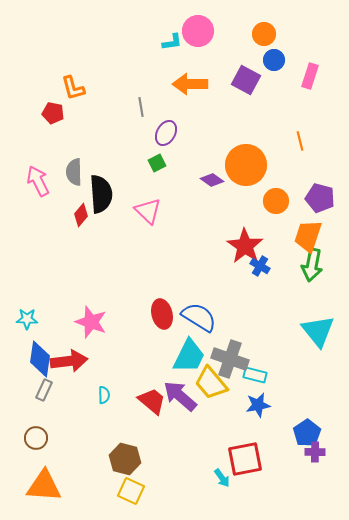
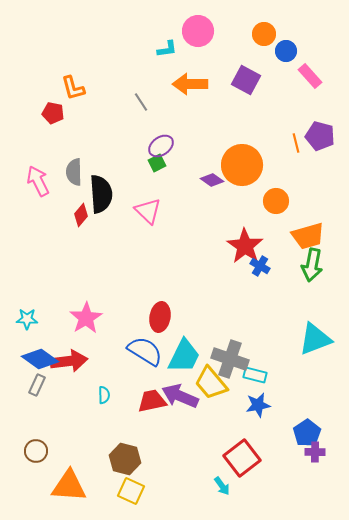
cyan L-shape at (172, 42): moved 5 px left, 7 px down
blue circle at (274, 60): moved 12 px right, 9 px up
pink rectangle at (310, 76): rotated 60 degrees counterclockwise
gray line at (141, 107): moved 5 px up; rotated 24 degrees counterclockwise
purple ellipse at (166, 133): moved 5 px left, 13 px down; rotated 25 degrees clockwise
orange line at (300, 141): moved 4 px left, 2 px down
orange circle at (246, 165): moved 4 px left
purple pentagon at (320, 198): moved 62 px up
orange trapezoid at (308, 236): rotated 124 degrees counterclockwise
red ellipse at (162, 314): moved 2 px left, 3 px down; rotated 24 degrees clockwise
blue semicircle at (199, 317): moved 54 px left, 34 px down
pink star at (91, 322): moved 5 px left, 4 px up; rotated 20 degrees clockwise
cyan triangle at (318, 331): moved 3 px left, 8 px down; rotated 48 degrees clockwise
cyan trapezoid at (189, 356): moved 5 px left
blue diamond at (40, 359): rotated 63 degrees counterclockwise
gray rectangle at (44, 390): moved 7 px left, 5 px up
purple arrow at (180, 396): rotated 18 degrees counterclockwise
red trapezoid at (152, 401): rotated 52 degrees counterclockwise
brown circle at (36, 438): moved 13 px down
red square at (245, 459): moved 3 px left, 1 px up; rotated 27 degrees counterclockwise
cyan arrow at (222, 478): moved 8 px down
orange triangle at (44, 486): moved 25 px right
